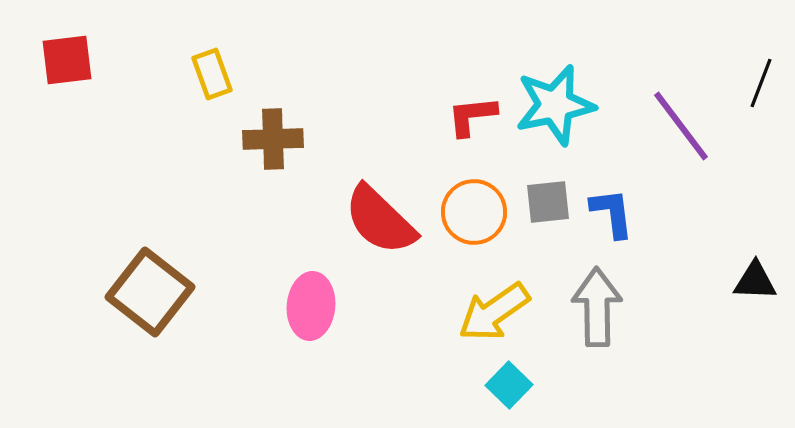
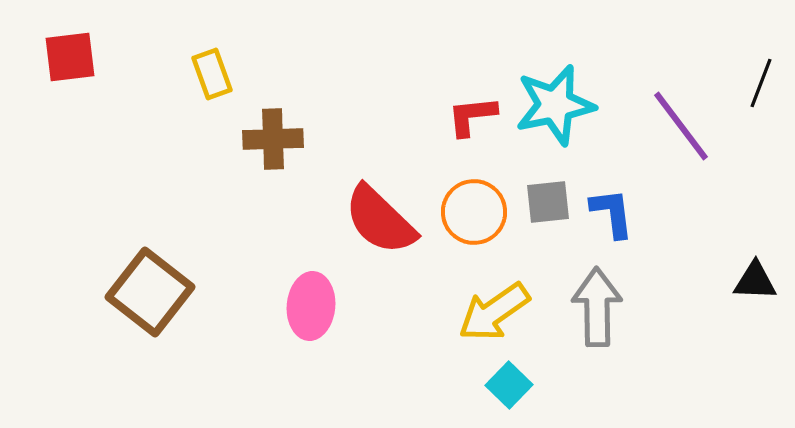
red square: moved 3 px right, 3 px up
